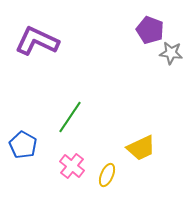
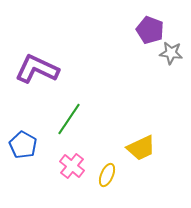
purple L-shape: moved 28 px down
green line: moved 1 px left, 2 px down
